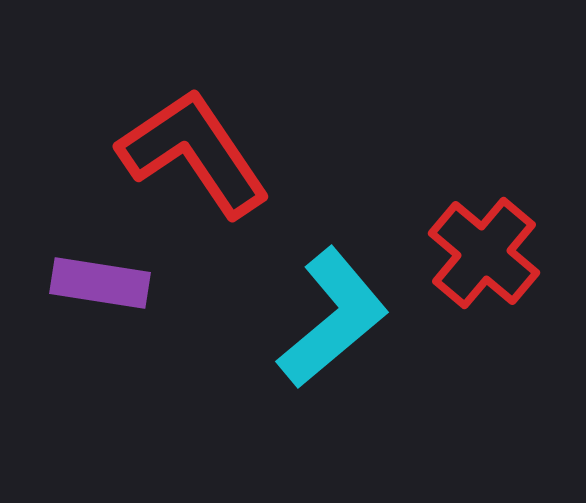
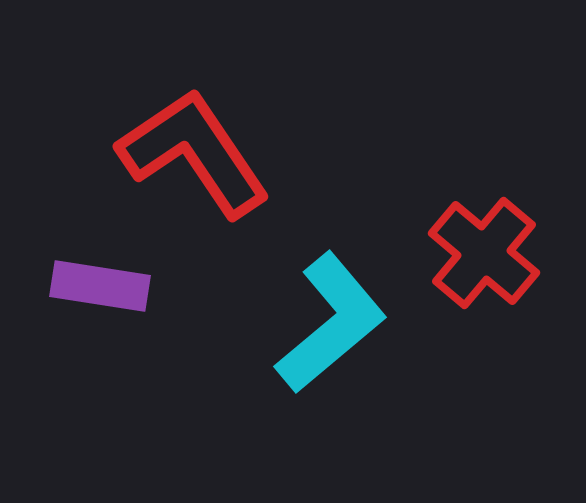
purple rectangle: moved 3 px down
cyan L-shape: moved 2 px left, 5 px down
